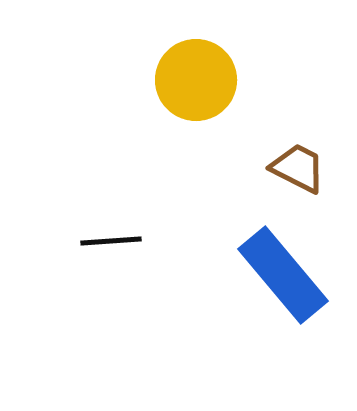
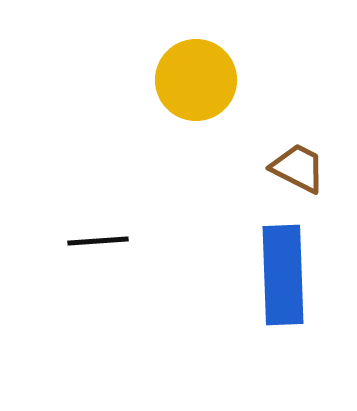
black line: moved 13 px left
blue rectangle: rotated 38 degrees clockwise
